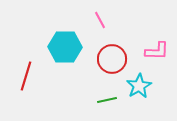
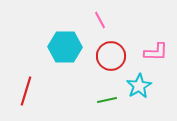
pink L-shape: moved 1 px left, 1 px down
red circle: moved 1 px left, 3 px up
red line: moved 15 px down
